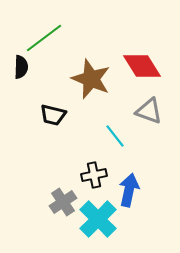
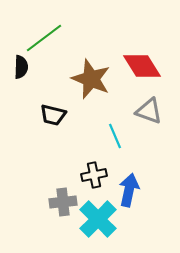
cyan line: rotated 15 degrees clockwise
gray cross: rotated 28 degrees clockwise
